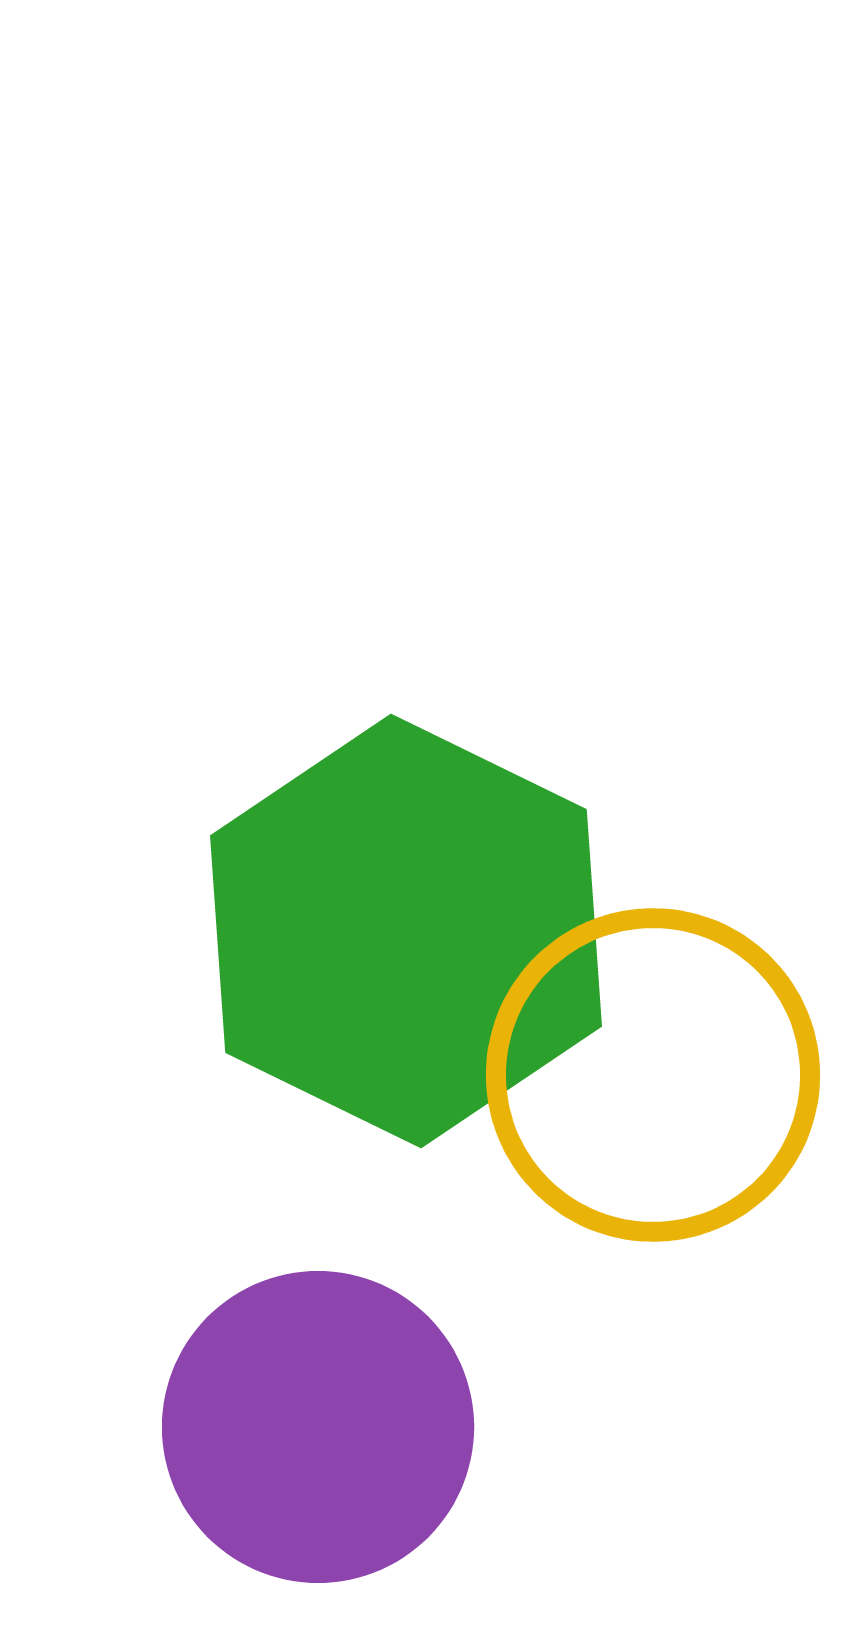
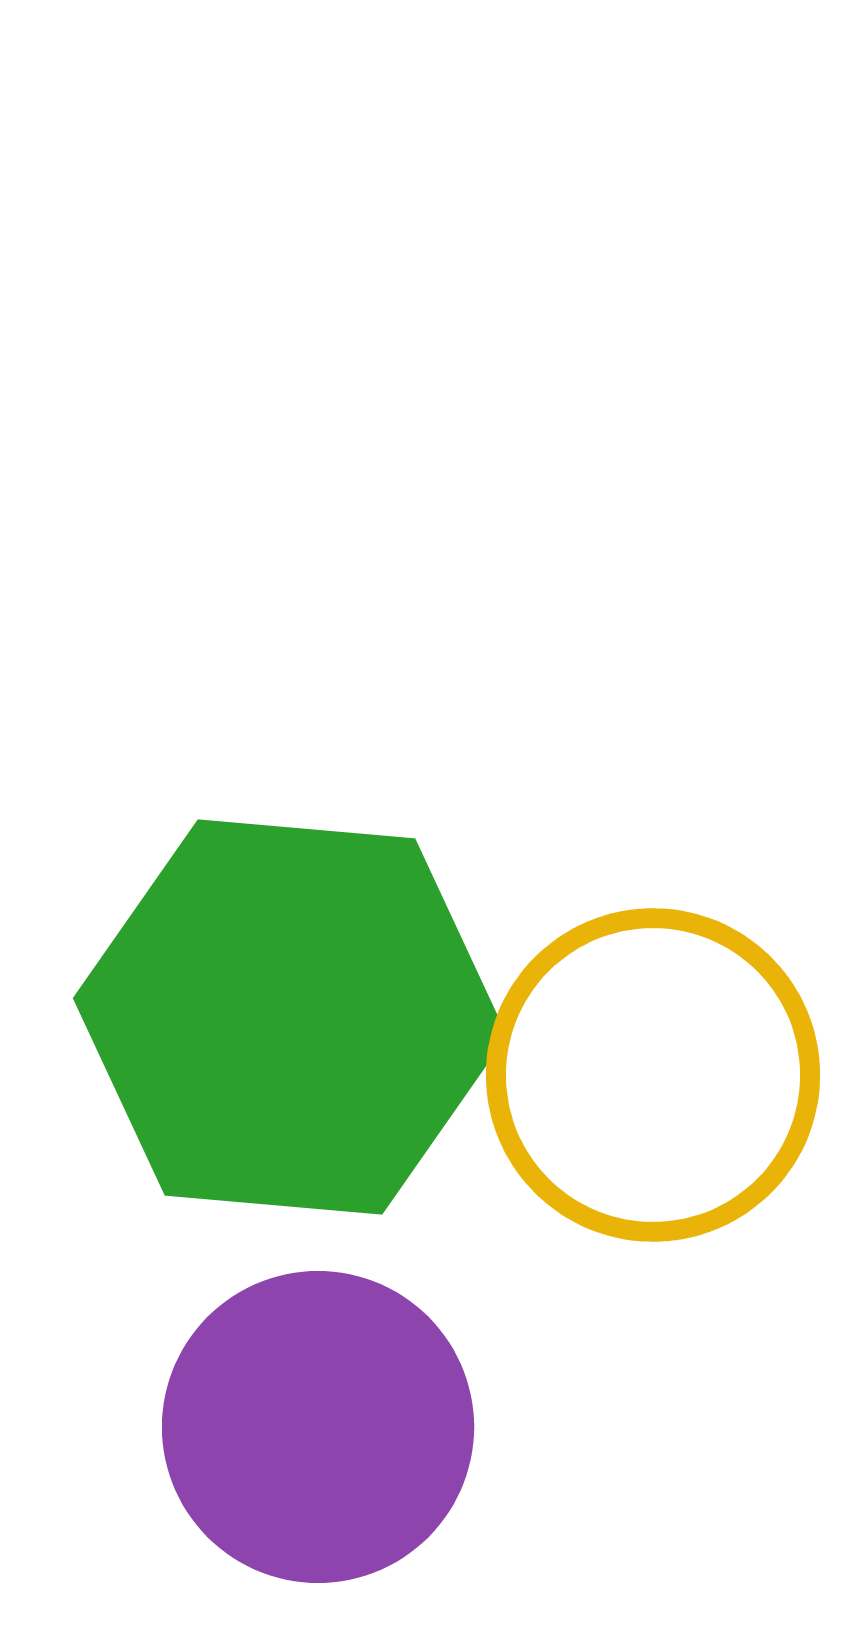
green hexagon: moved 116 px left, 86 px down; rotated 21 degrees counterclockwise
